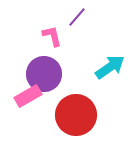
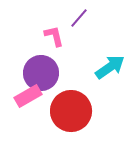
purple line: moved 2 px right, 1 px down
pink L-shape: moved 2 px right
purple circle: moved 3 px left, 1 px up
red circle: moved 5 px left, 4 px up
